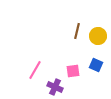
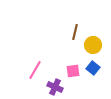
brown line: moved 2 px left, 1 px down
yellow circle: moved 5 px left, 9 px down
blue square: moved 3 px left, 3 px down; rotated 16 degrees clockwise
